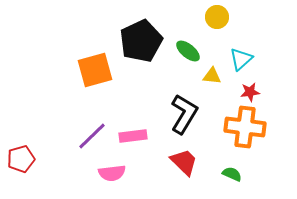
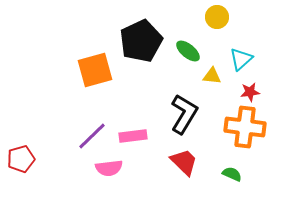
pink semicircle: moved 3 px left, 5 px up
